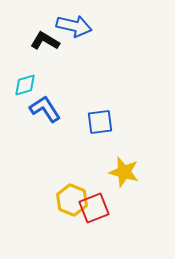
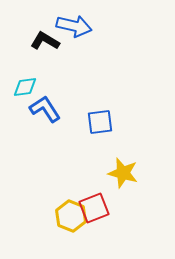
cyan diamond: moved 2 px down; rotated 10 degrees clockwise
yellow star: moved 1 px left, 1 px down
yellow hexagon: moved 1 px left, 16 px down
